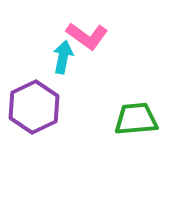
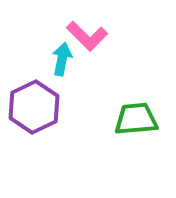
pink L-shape: rotated 9 degrees clockwise
cyan arrow: moved 1 px left, 2 px down
